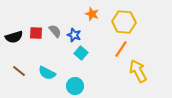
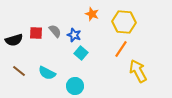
black semicircle: moved 3 px down
